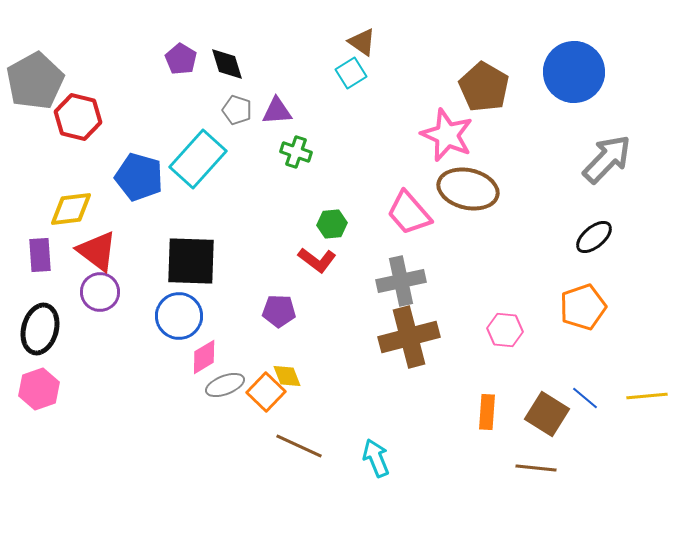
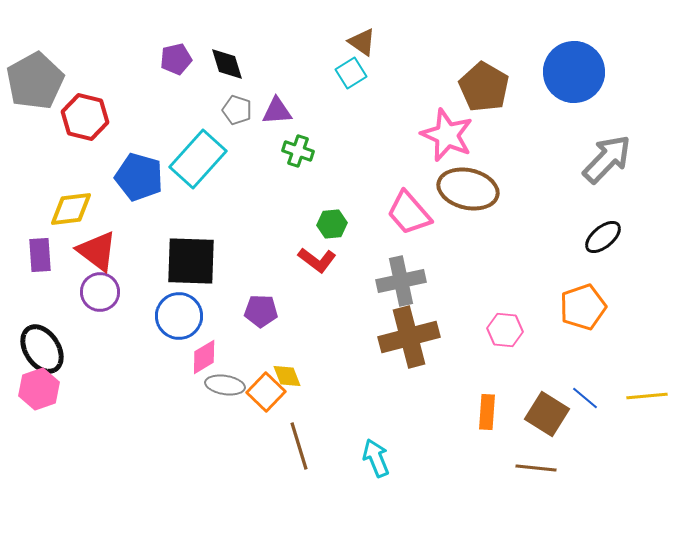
purple pentagon at (181, 59): moved 5 px left; rotated 28 degrees clockwise
red hexagon at (78, 117): moved 7 px right
green cross at (296, 152): moved 2 px right, 1 px up
black ellipse at (594, 237): moved 9 px right
purple pentagon at (279, 311): moved 18 px left
black ellipse at (40, 329): moved 2 px right, 20 px down; rotated 48 degrees counterclockwise
gray ellipse at (225, 385): rotated 30 degrees clockwise
brown line at (299, 446): rotated 48 degrees clockwise
